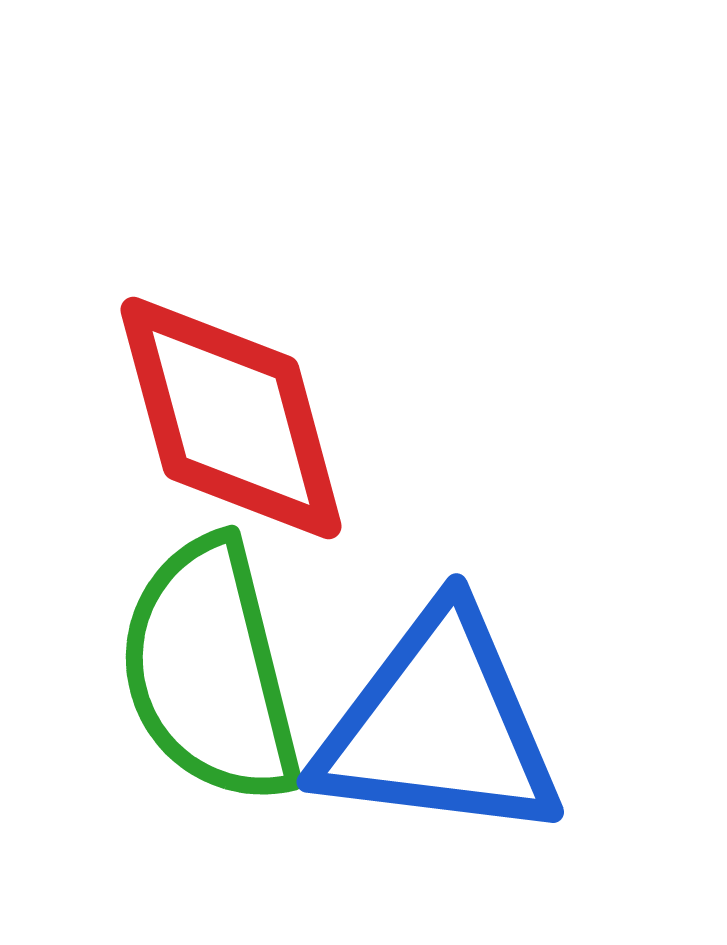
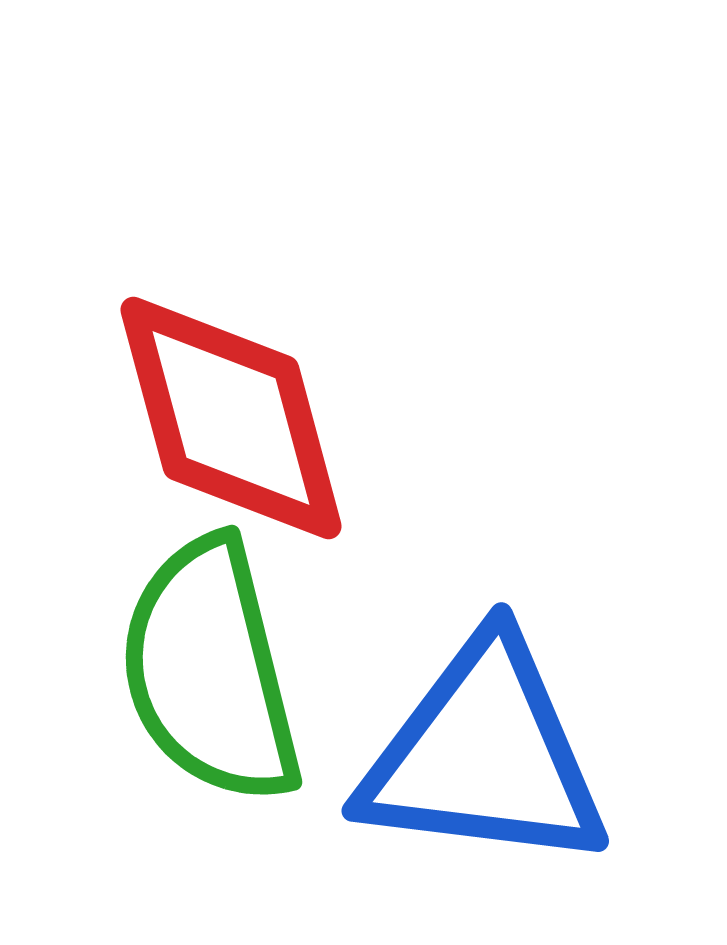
blue triangle: moved 45 px right, 29 px down
